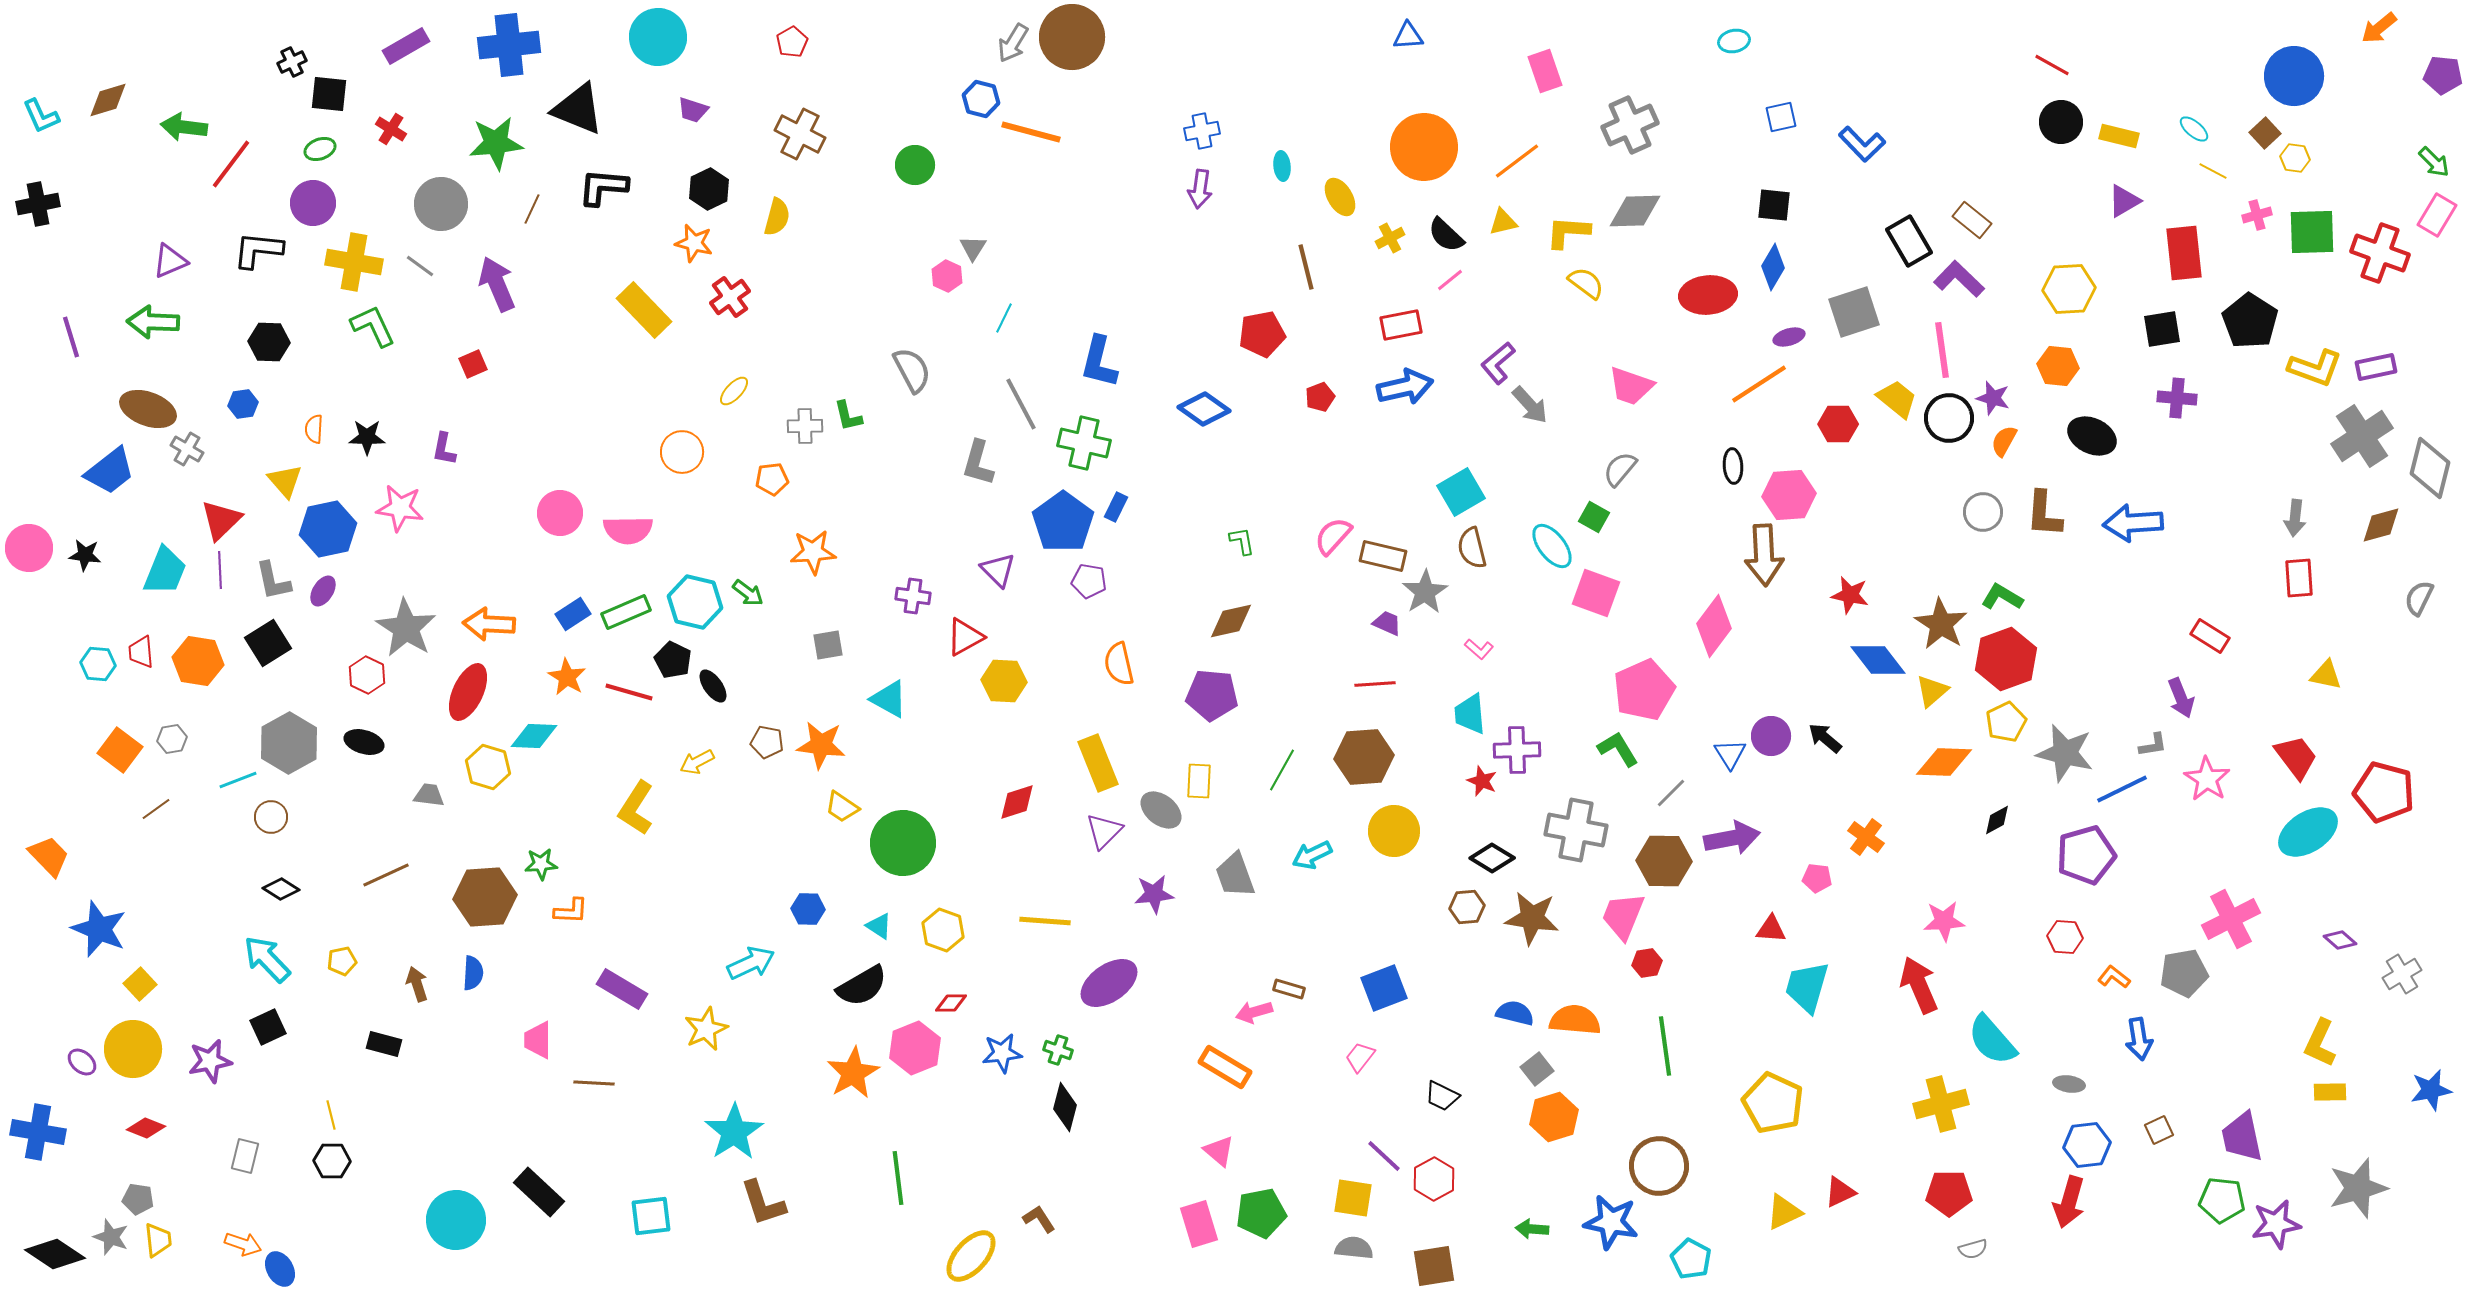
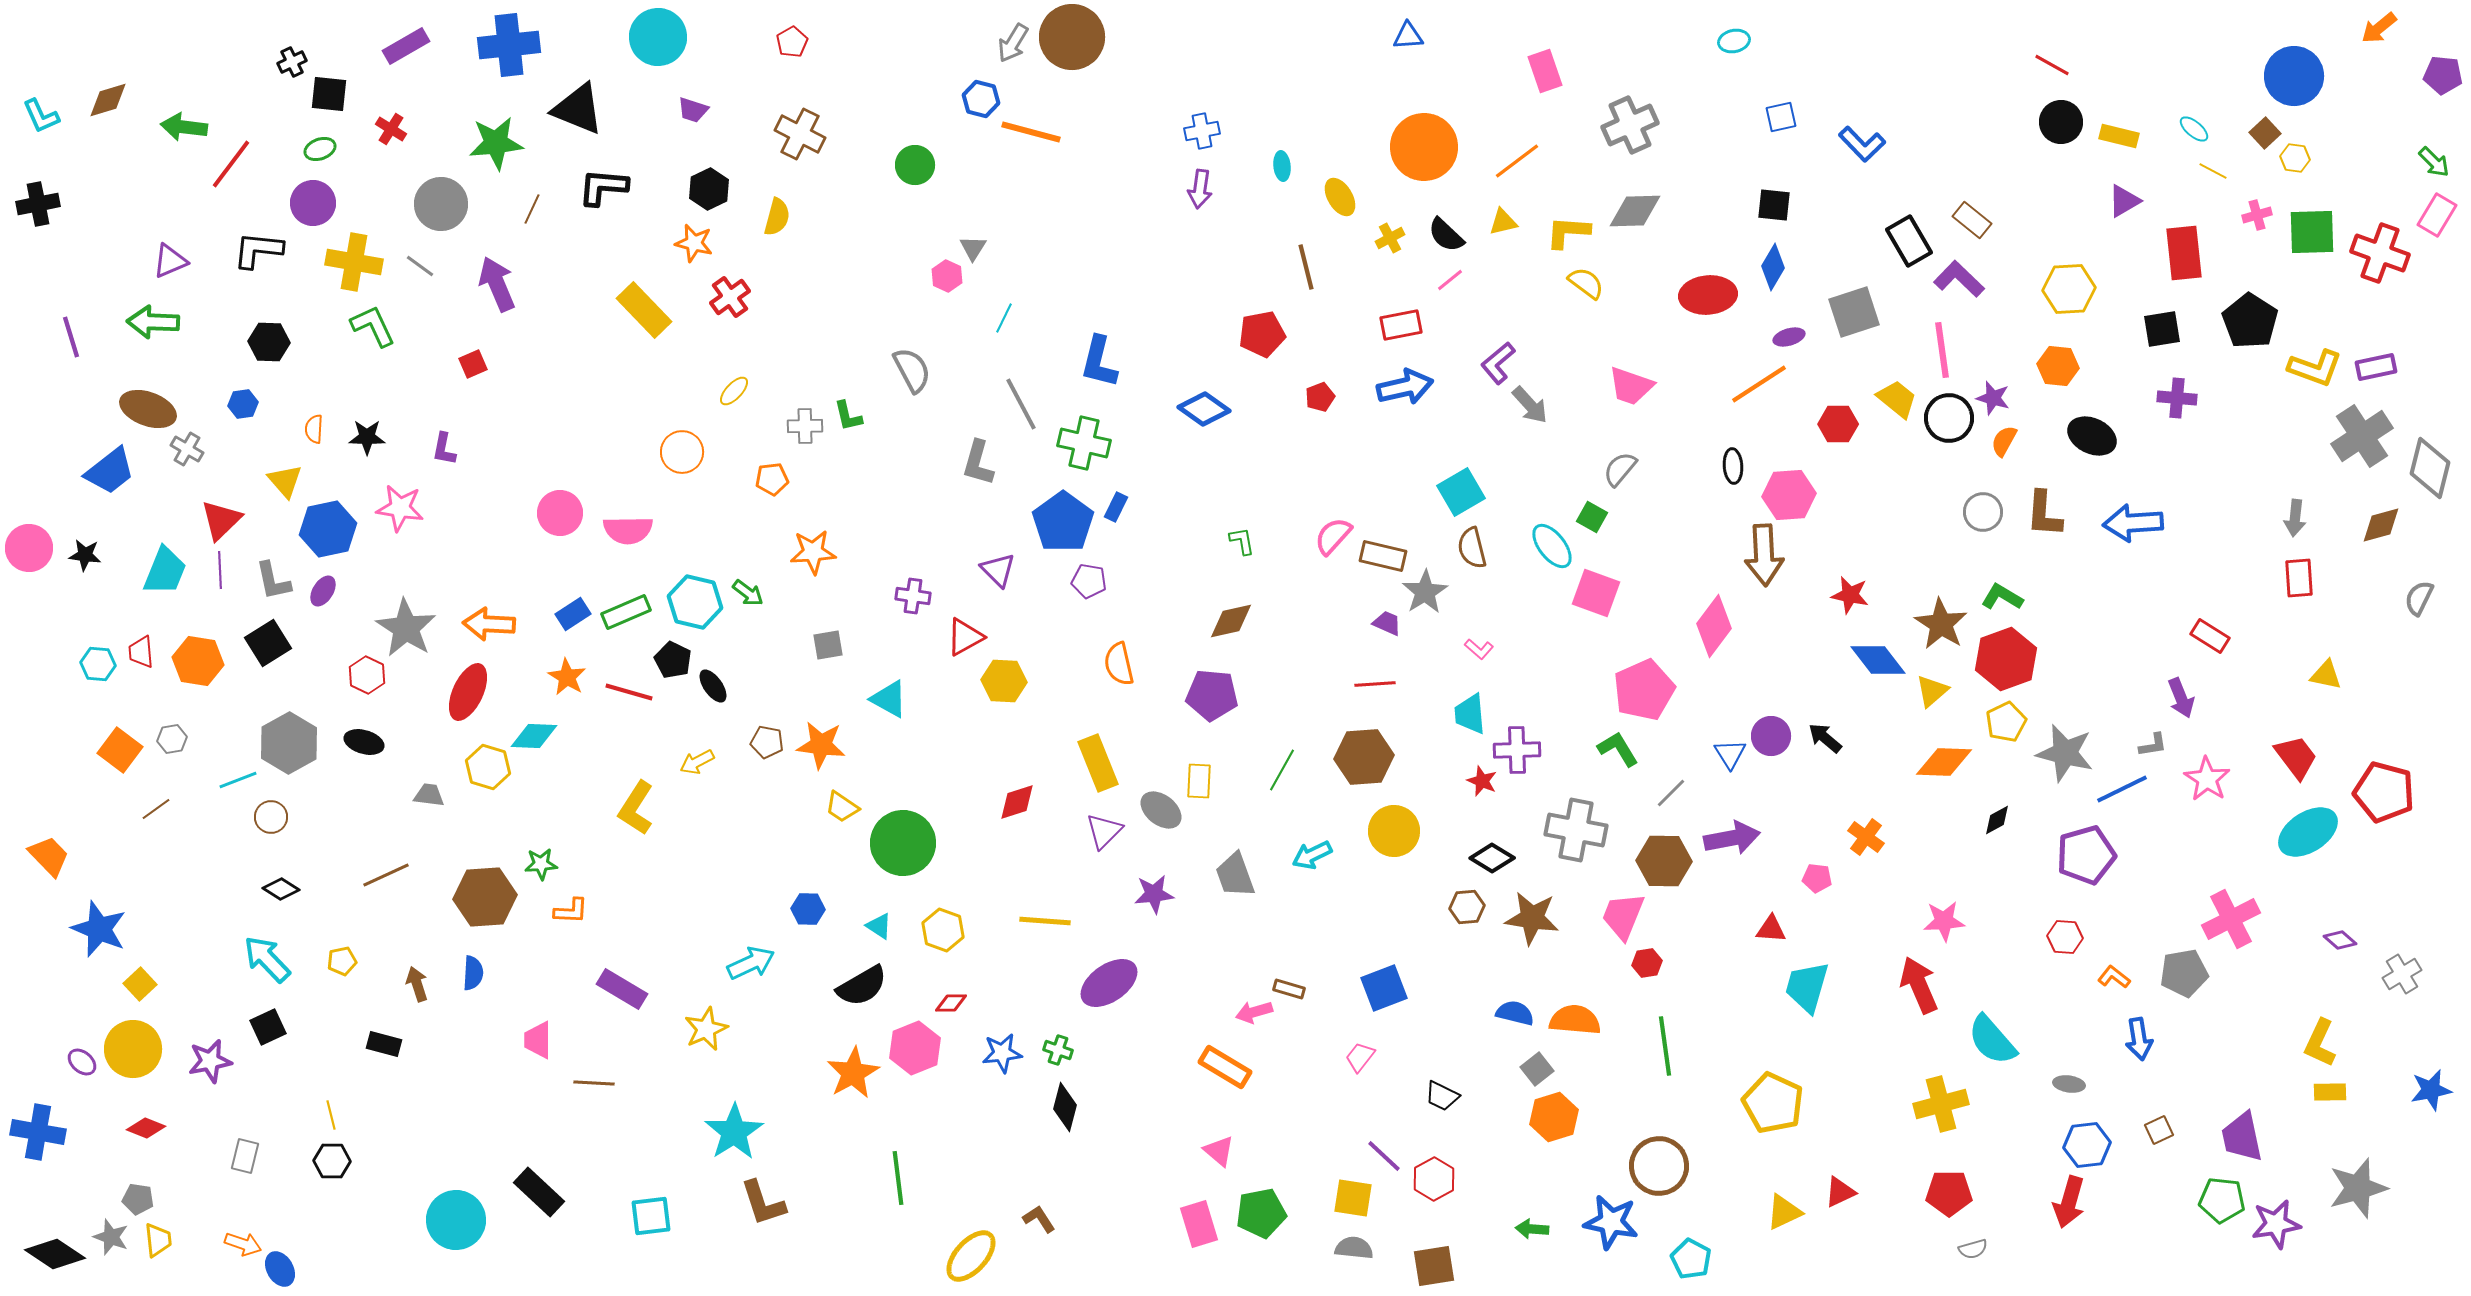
green square at (1594, 517): moved 2 px left
